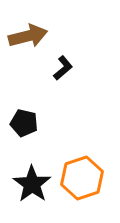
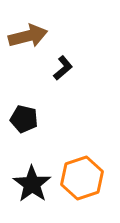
black pentagon: moved 4 px up
